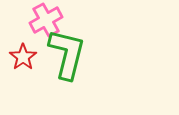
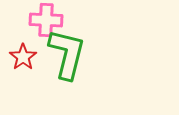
pink cross: rotated 32 degrees clockwise
